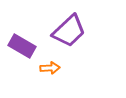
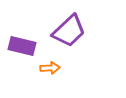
purple rectangle: rotated 16 degrees counterclockwise
